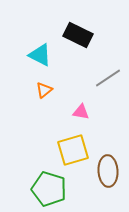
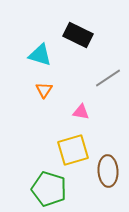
cyan triangle: rotated 10 degrees counterclockwise
orange triangle: rotated 18 degrees counterclockwise
